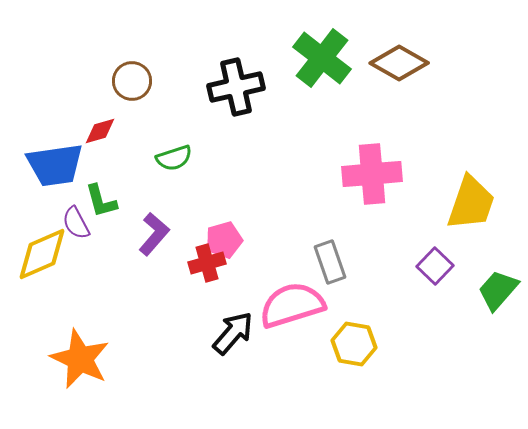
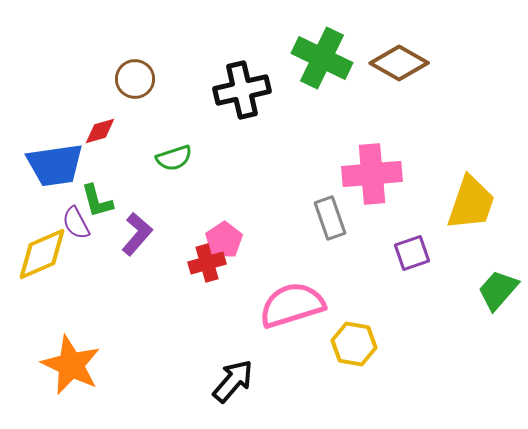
green cross: rotated 12 degrees counterclockwise
brown circle: moved 3 px right, 2 px up
black cross: moved 6 px right, 3 px down
green L-shape: moved 4 px left
purple L-shape: moved 17 px left
pink pentagon: rotated 18 degrees counterclockwise
gray rectangle: moved 44 px up
purple square: moved 23 px left, 13 px up; rotated 27 degrees clockwise
black arrow: moved 48 px down
orange star: moved 9 px left, 6 px down
